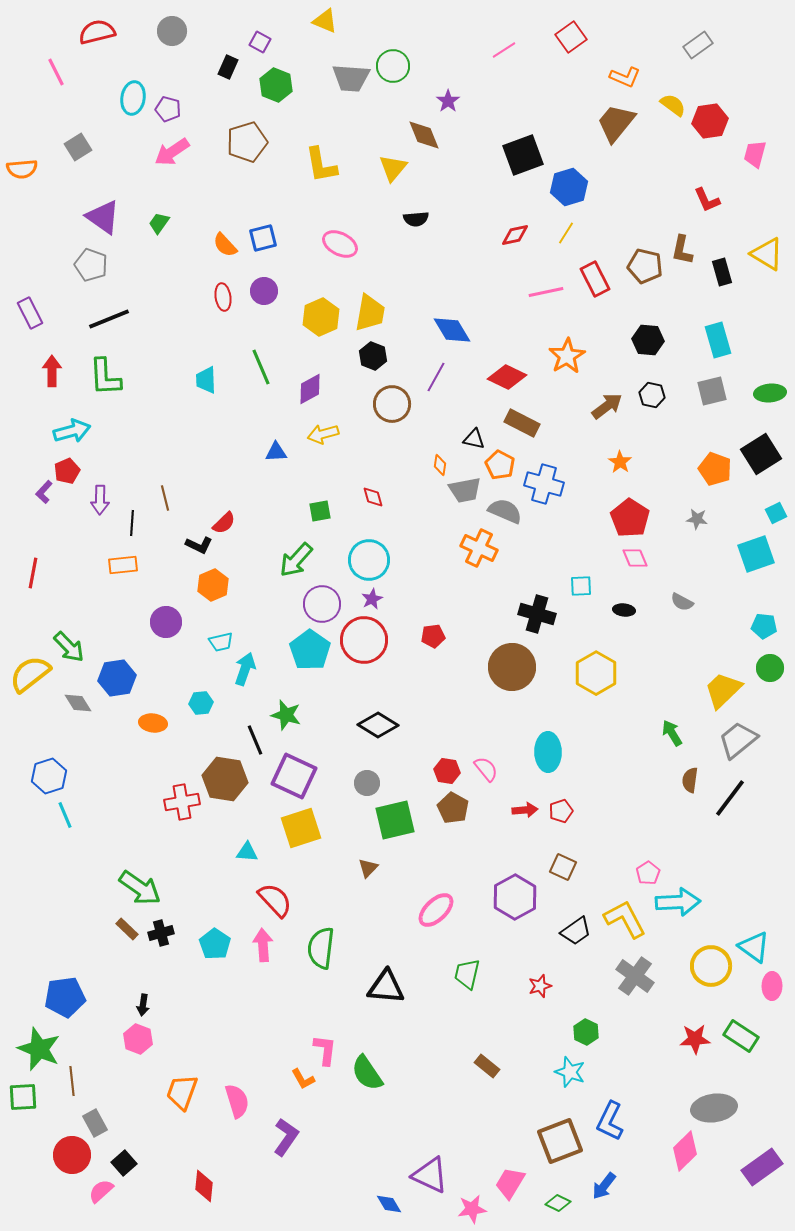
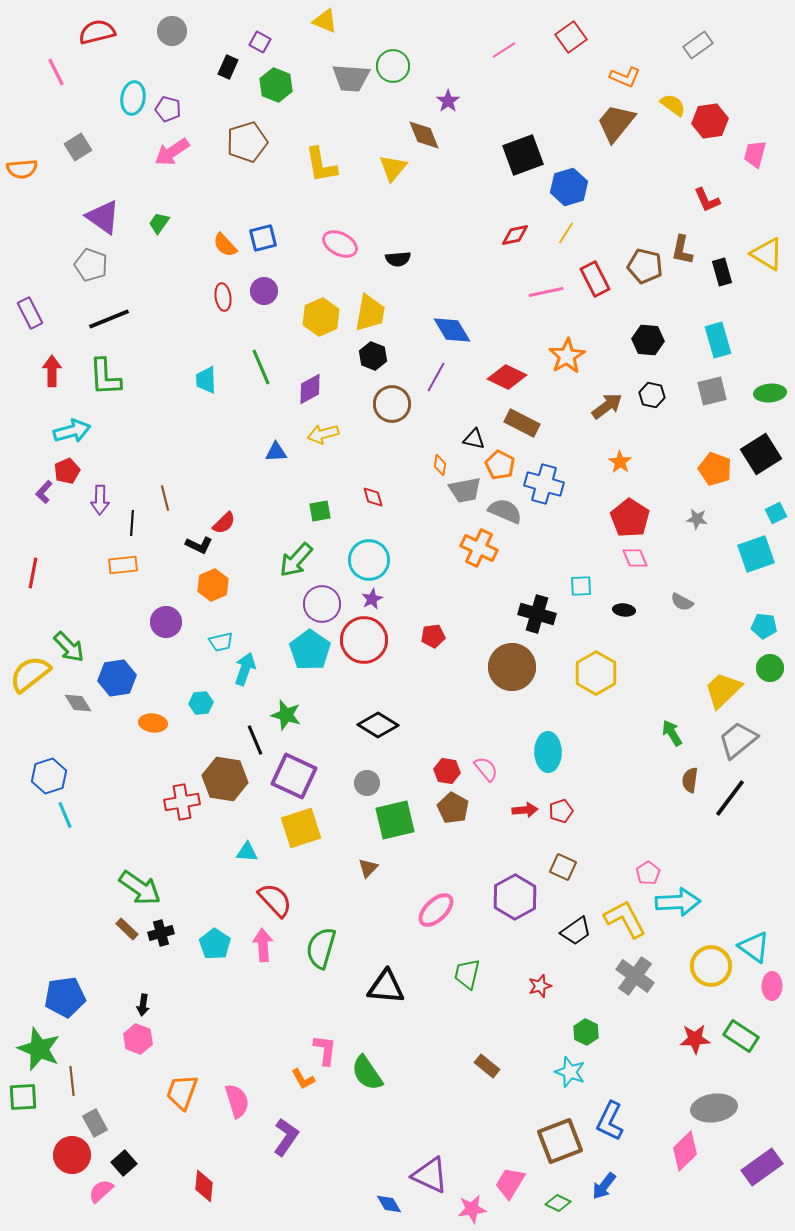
black semicircle at (416, 219): moved 18 px left, 40 px down
green semicircle at (321, 948): rotated 9 degrees clockwise
